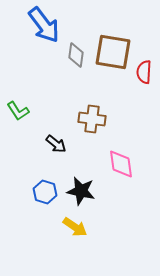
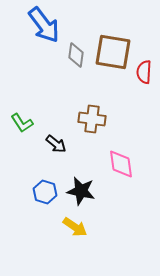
green L-shape: moved 4 px right, 12 px down
